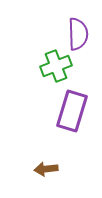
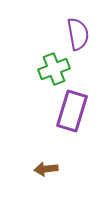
purple semicircle: rotated 8 degrees counterclockwise
green cross: moved 2 px left, 3 px down
